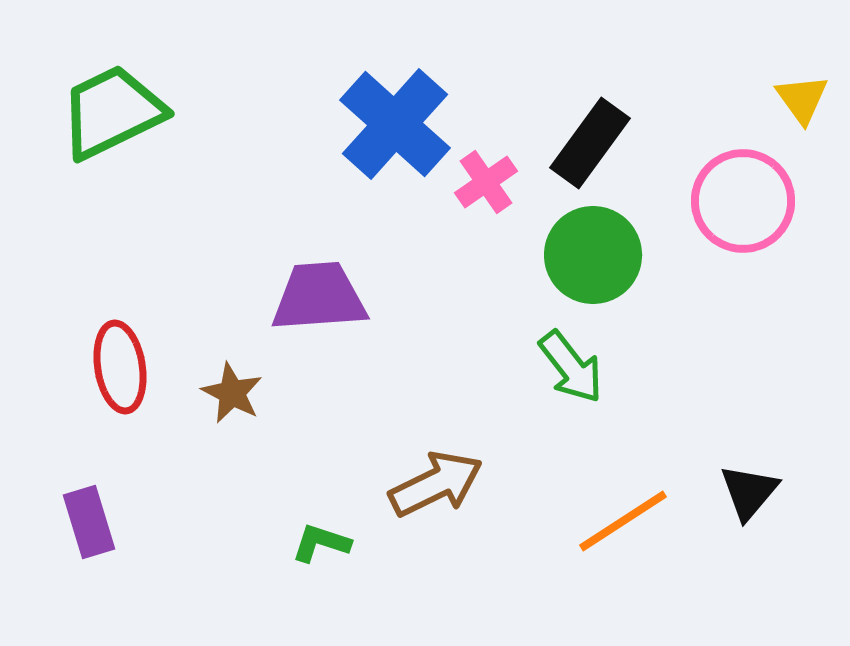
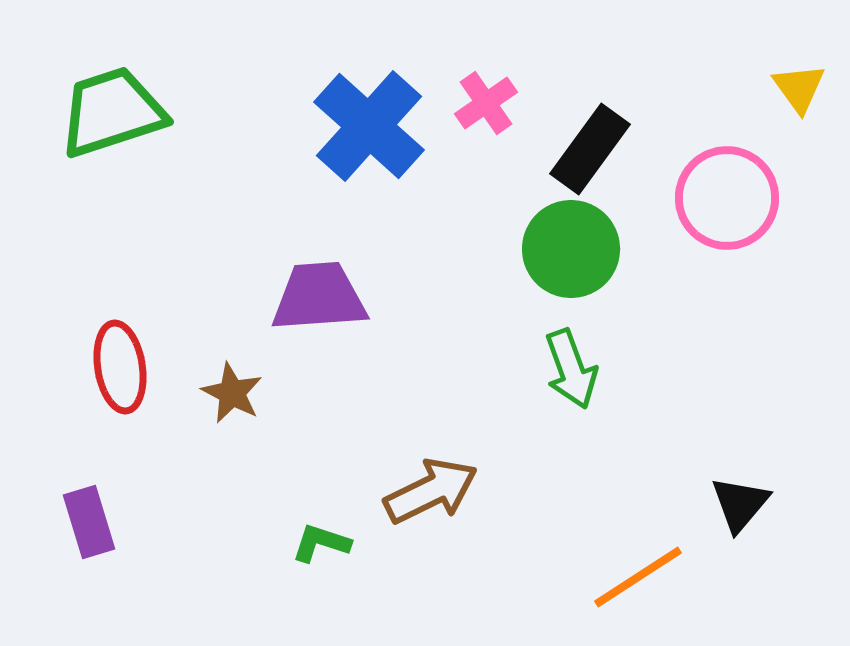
yellow triangle: moved 3 px left, 11 px up
green trapezoid: rotated 8 degrees clockwise
blue cross: moved 26 px left, 2 px down
black rectangle: moved 6 px down
pink cross: moved 79 px up
pink circle: moved 16 px left, 3 px up
green circle: moved 22 px left, 6 px up
green arrow: moved 2 px down; rotated 18 degrees clockwise
brown arrow: moved 5 px left, 7 px down
black triangle: moved 9 px left, 12 px down
orange line: moved 15 px right, 56 px down
